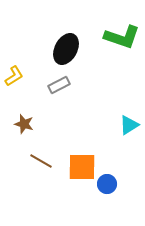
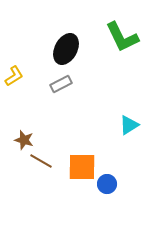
green L-shape: rotated 45 degrees clockwise
gray rectangle: moved 2 px right, 1 px up
brown star: moved 16 px down
